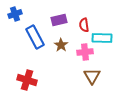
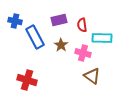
blue cross: moved 7 px down; rotated 32 degrees clockwise
red semicircle: moved 2 px left
pink cross: moved 2 px left, 1 px down; rotated 21 degrees clockwise
brown triangle: rotated 24 degrees counterclockwise
